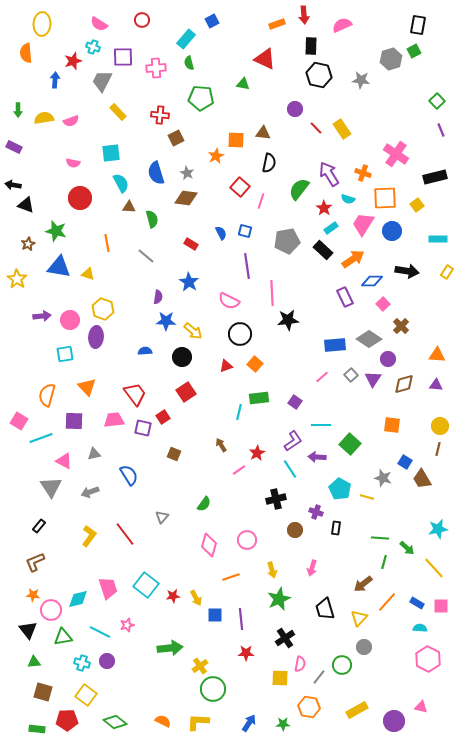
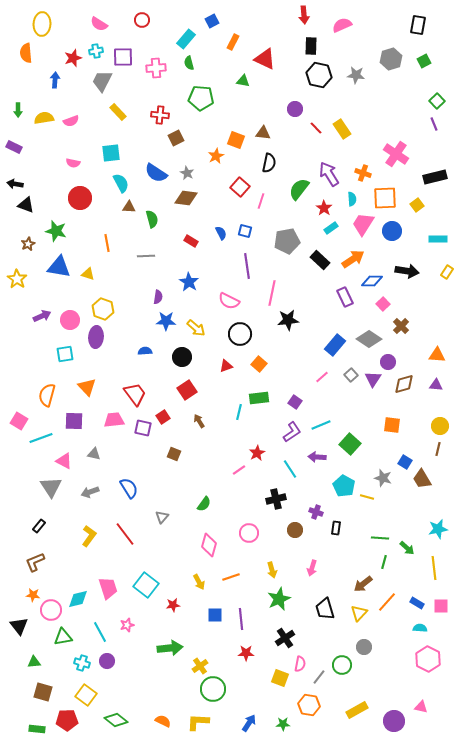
orange rectangle at (277, 24): moved 44 px left, 18 px down; rotated 42 degrees counterclockwise
cyan cross at (93, 47): moved 3 px right, 4 px down; rotated 32 degrees counterclockwise
green square at (414, 51): moved 10 px right, 10 px down
red star at (73, 61): moved 3 px up
gray star at (361, 80): moved 5 px left, 5 px up
green triangle at (243, 84): moved 3 px up
purple line at (441, 130): moved 7 px left, 6 px up
orange square at (236, 140): rotated 18 degrees clockwise
blue semicircle at (156, 173): rotated 40 degrees counterclockwise
black arrow at (13, 185): moved 2 px right, 1 px up
cyan semicircle at (348, 199): moved 4 px right; rotated 112 degrees counterclockwise
red rectangle at (191, 244): moved 3 px up
black rectangle at (323, 250): moved 3 px left, 10 px down
gray line at (146, 256): rotated 42 degrees counterclockwise
pink line at (272, 293): rotated 15 degrees clockwise
purple arrow at (42, 316): rotated 18 degrees counterclockwise
yellow arrow at (193, 331): moved 3 px right, 3 px up
blue rectangle at (335, 345): rotated 45 degrees counterclockwise
purple circle at (388, 359): moved 3 px down
orange square at (255, 364): moved 4 px right
red square at (186, 392): moved 1 px right, 2 px up
cyan line at (321, 425): rotated 24 degrees counterclockwise
purple L-shape at (293, 441): moved 1 px left, 9 px up
brown arrow at (221, 445): moved 22 px left, 24 px up
gray triangle at (94, 454): rotated 24 degrees clockwise
blue semicircle at (129, 475): moved 13 px down
cyan pentagon at (340, 489): moved 4 px right, 3 px up
pink circle at (247, 540): moved 2 px right, 7 px up
yellow line at (434, 568): rotated 35 degrees clockwise
red star at (173, 596): moved 9 px down
yellow arrow at (196, 598): moved 3 px right, 16 px up
yellow triangle at (359, 618): moved 5 px up
black triangle at (28, 630): moved 9 px left, 4 px up
cyan line at (100, 632): rotated 35 degrees clockwise
yellow square at (280, 678): rotated 18 degrees clockwise
orange hexagon at (309, 707): moved 2 px up
green diamond at (115, 722): moved 1 px right, 2 px up
